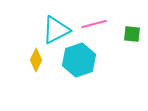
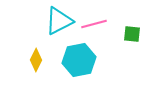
cyan triangle: moved 3 px right, 9 px up
cyan hexagon: rotated 8 degrees clockwise
